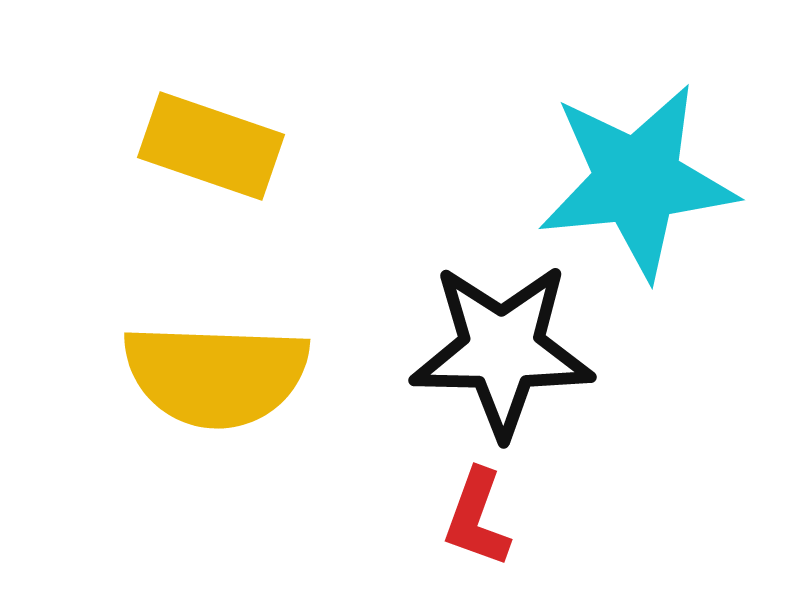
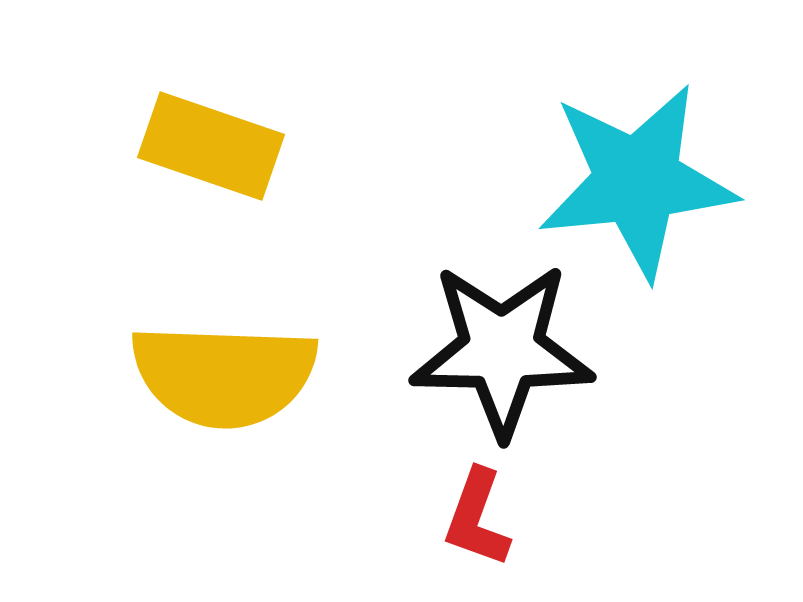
yellow semicircle: moved 8 px right
